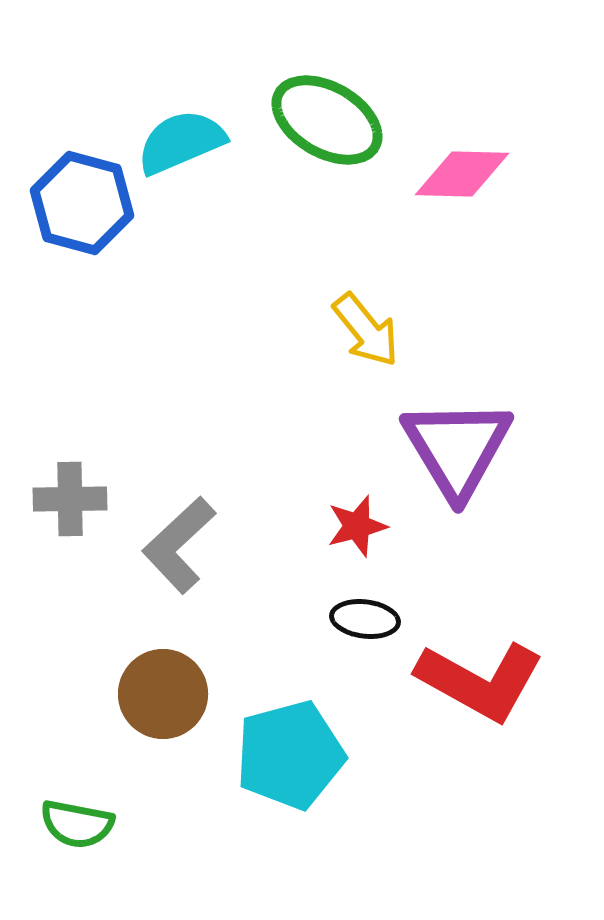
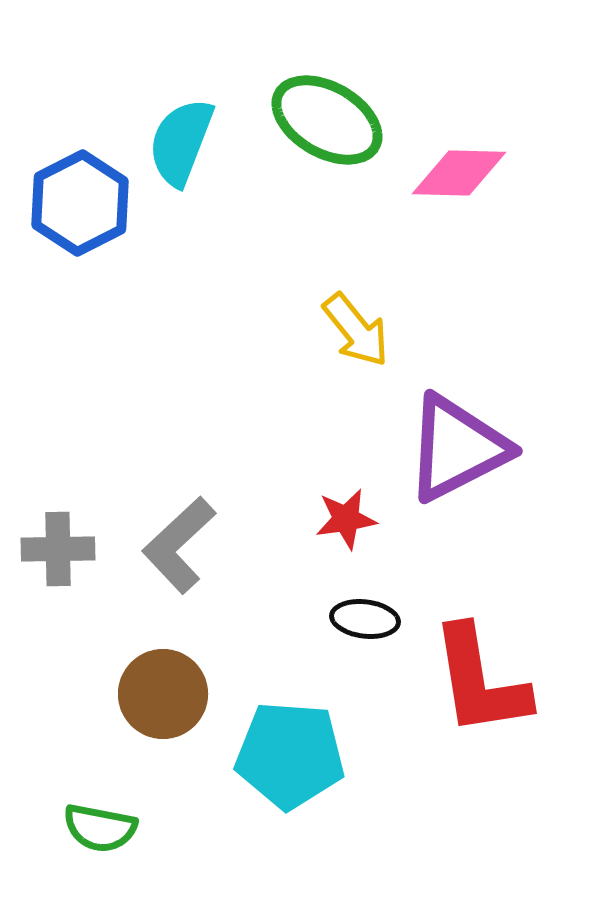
cyan semicircle: rotated 46 degrees counterclockwise
pink diamond: moved 3 px left, 1 px up
blue hexagon: moved 2 px left; rotated 18 degrees clockwise
yellow arrow: moved 10 px left
purple triangle: rotated 34 degrees clockwise
gray cross: moved 12 px left, 50 px down
red star: moved 11 px left, 7 px up; rotated 6 degrees clockwise
red L-shape: rotated 52 degrees clockwise
cyan pentagon: rotated 19 degrees clockwise
green semicircle: moved 23 px right, 4 px down
